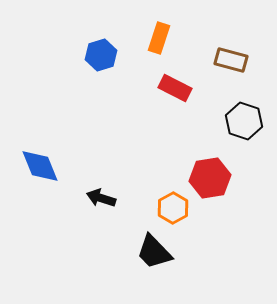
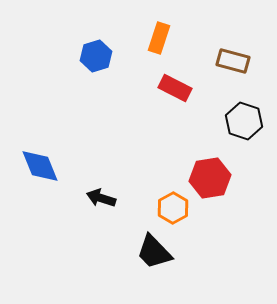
blue hexagon: moved 5 px left, 1 px down
brown rectangle: moved 2 px right, 1 px down
